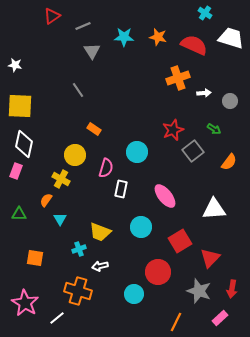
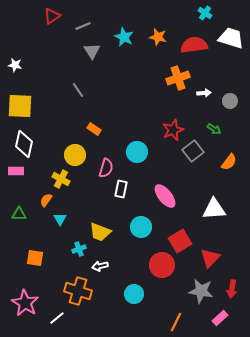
cyan star at (124, 37): rotated 24 degrees clockwise
red semicircle at (194, 45): rotated 32 degrees counterclockwise
pink rectangle at (16, 171): rotated 70 degrees clockwise
red circle at (158, 272): moved 4 px right, 7 px up
gray star at (199, 291): moved 2 px right; rotated 10 degrees counterclockwise
